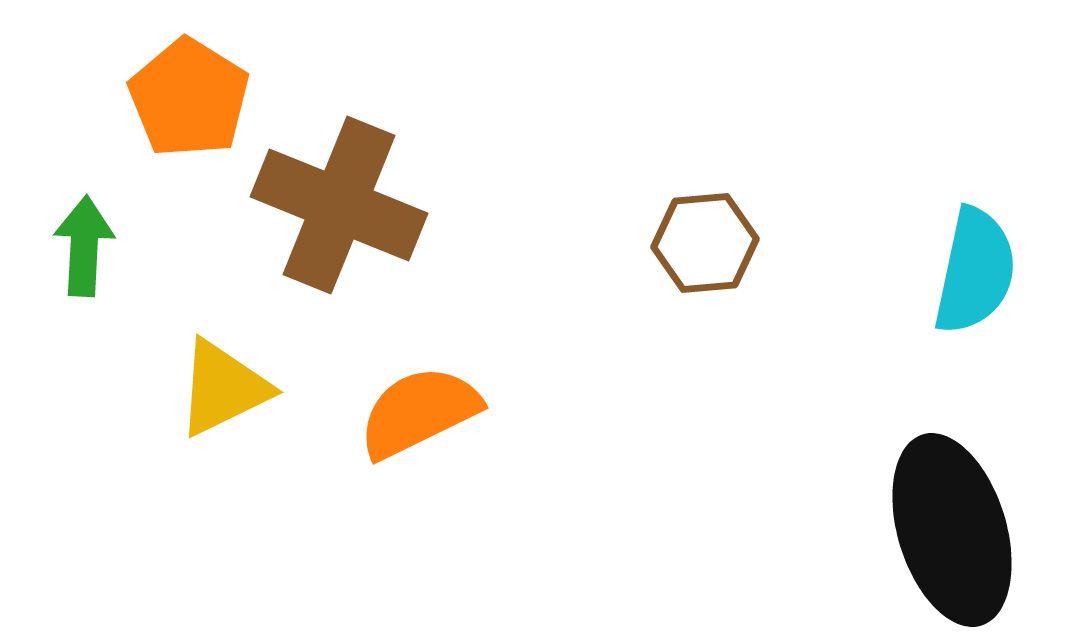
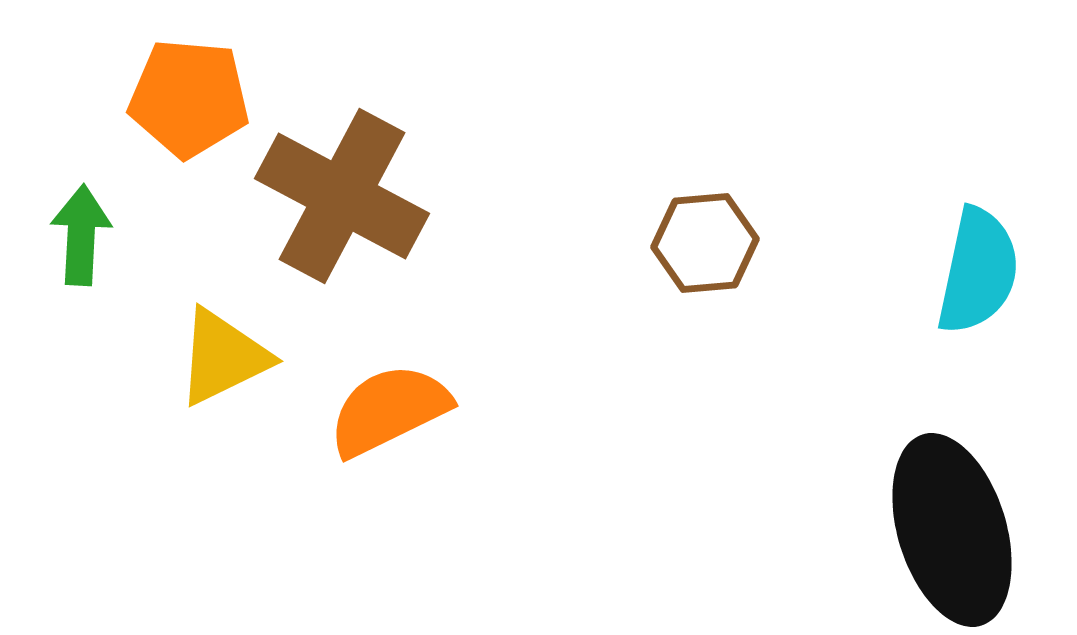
orange pentagon: rotated 27 degrees counterclockwise
brown cross: moved 3 px right, 9 px up; rotated 6 degrees clockwise
green arrow: moved 3 px left, 11 px up
cyan semicircle: moved 3 px right
yellow triangle: moved 31 px up
orange semicircle: moved 30 px left, 2 px up
